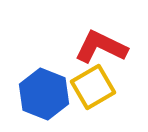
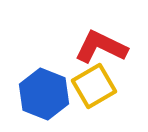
yellow square: moved 1 px right, 1 px up
